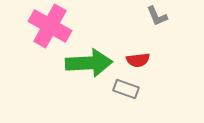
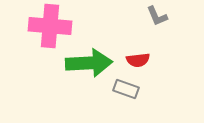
pink cross: rotated 24 degrees counterclockwise
